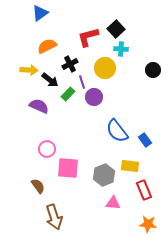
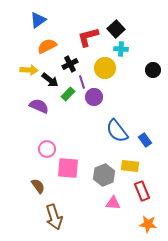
blue triangle: moved 2 px left, 7 px down
red rectangle: moved 2 px left, 1 px down
